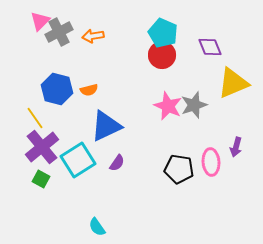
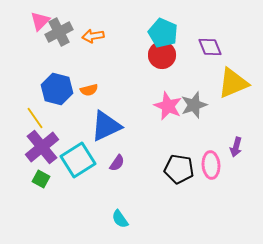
pink ellipse: moved 3 px down
cyan semicircle: moved 23 px right, 8 px up
